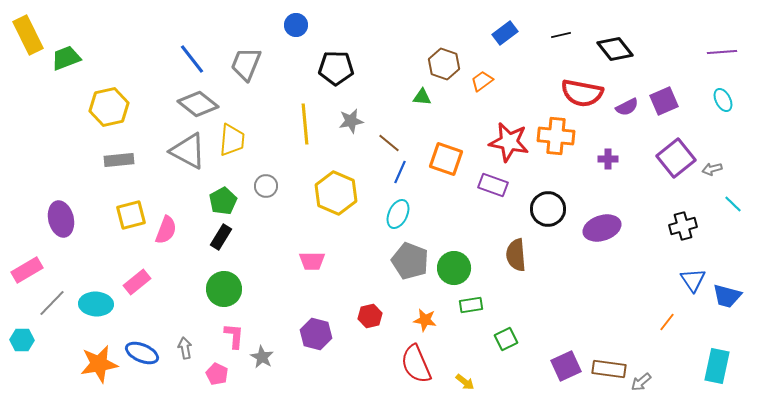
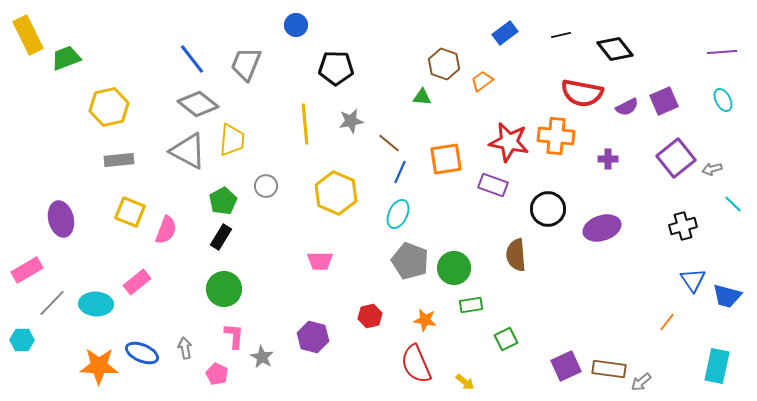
orange square at (446, 159): rotated 28 degrees counterclockwise
yellow square at (131, 215): moved 1 px left, 3 px up; rotated 36 degrees clockwise
pink trapezoid at (312, 261): moved 8 px right
purple hexagon at (316, 334): moved 3 px left, 3 px down
orange star at (99, 364): moved 2 px down; rotated 12 degrees clockwise
